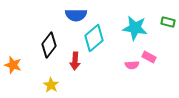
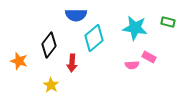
red arrow: moved 3 px left, 2 px down
orange star: moved 6 px right, 4 px up
